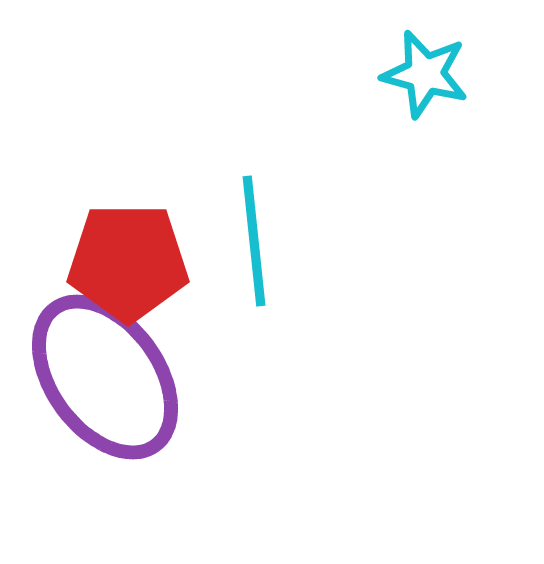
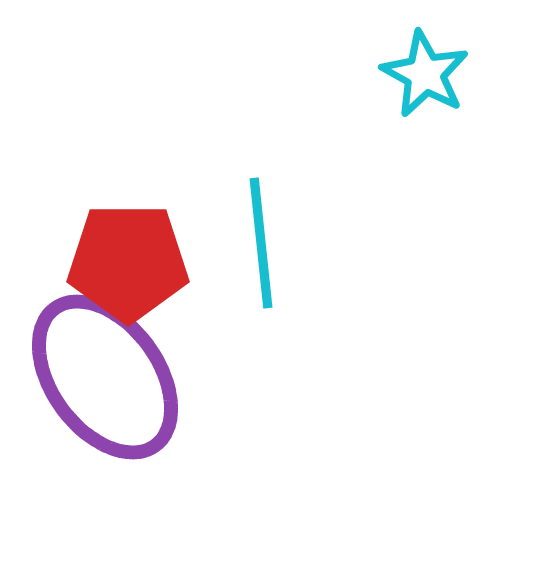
cyan star: rotated 14 degrees clockwise
cyan line: moved 7 px right, 2 px down
